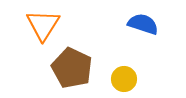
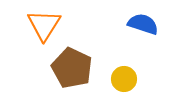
orange triangle: moved 1 px right
